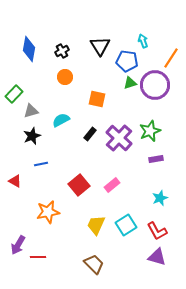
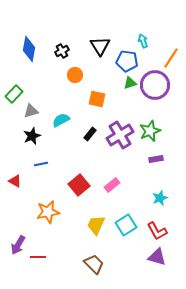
orange circle: moved 10 px right, 2 px up
purple cross: moved 1 px right, 3 px up; rotated 16 degrees clockwise
